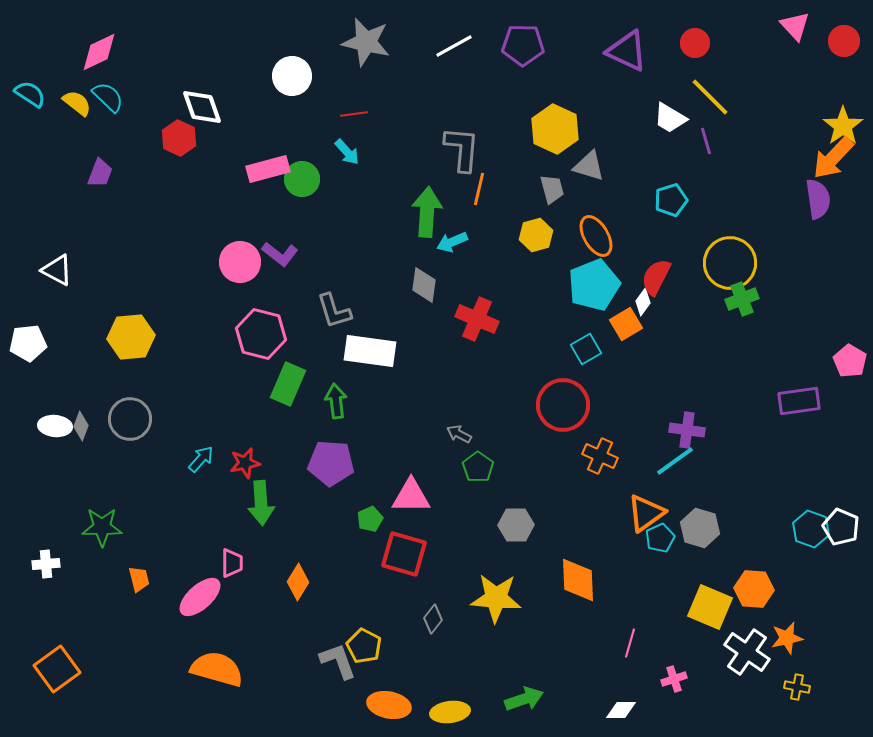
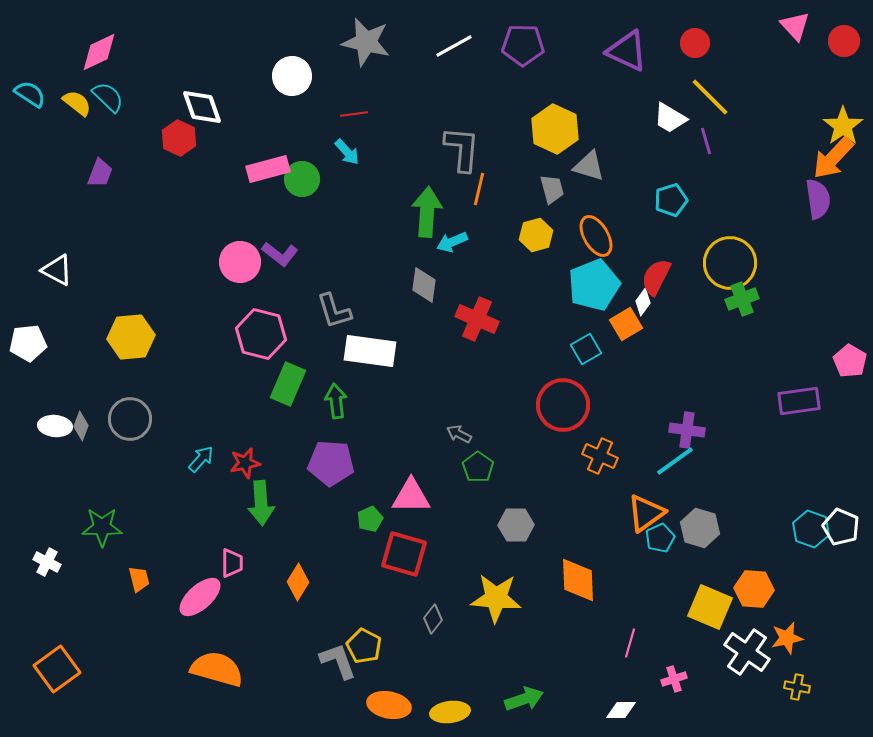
white cross at (46, 564): moved 1 px right, 2 px up; rotated 32 degrees clockwise
